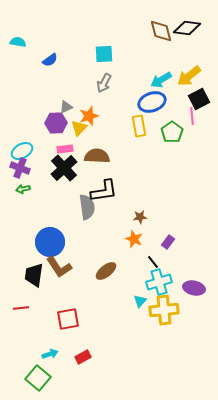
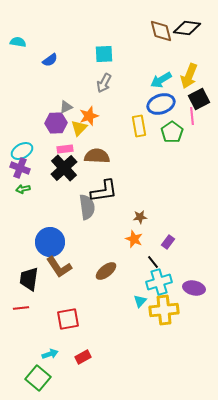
yellow arrow at (189, 76): rotated 30 degrees counterclockwise
blue ellipse at (152, 102): moved 9 px right, 2 px down
black trapezoid at (34, 275): moved 5 px left, 4 px down
